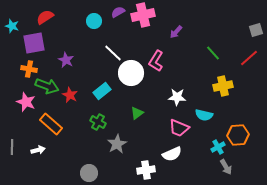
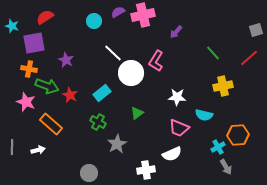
cyan rectangle: moved 2 px down
